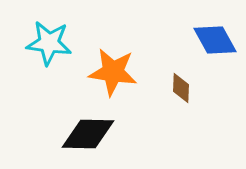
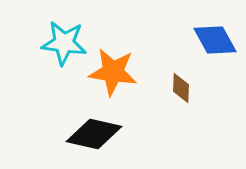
cyan star: moved 15 px right
black diamond: moved 6 px right; rotated 12 degrees clockwise
